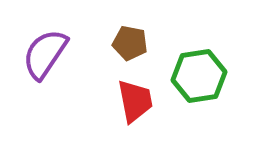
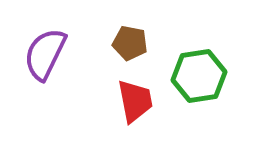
purple semicircle: rotated 8 degrees counterclockwise
